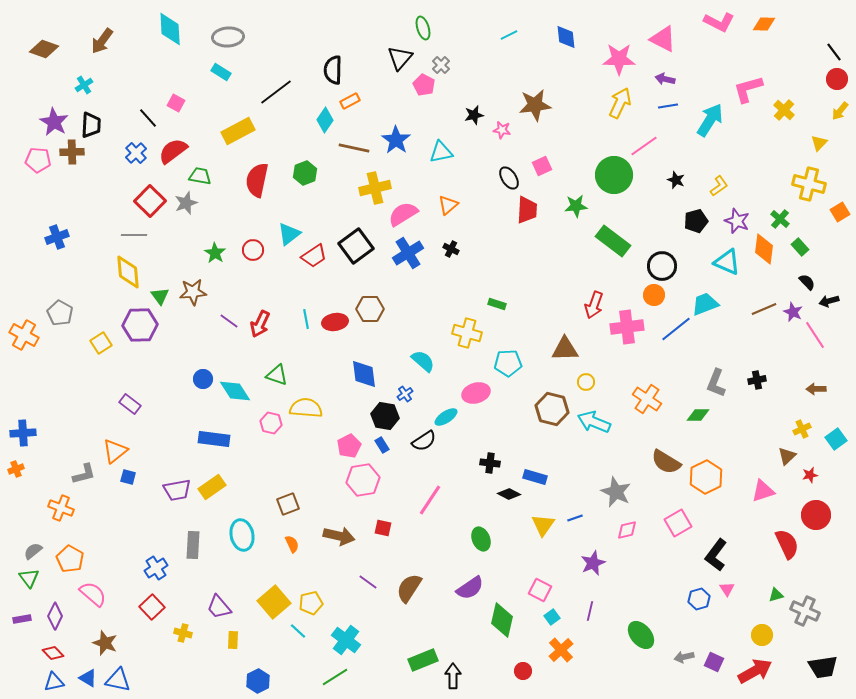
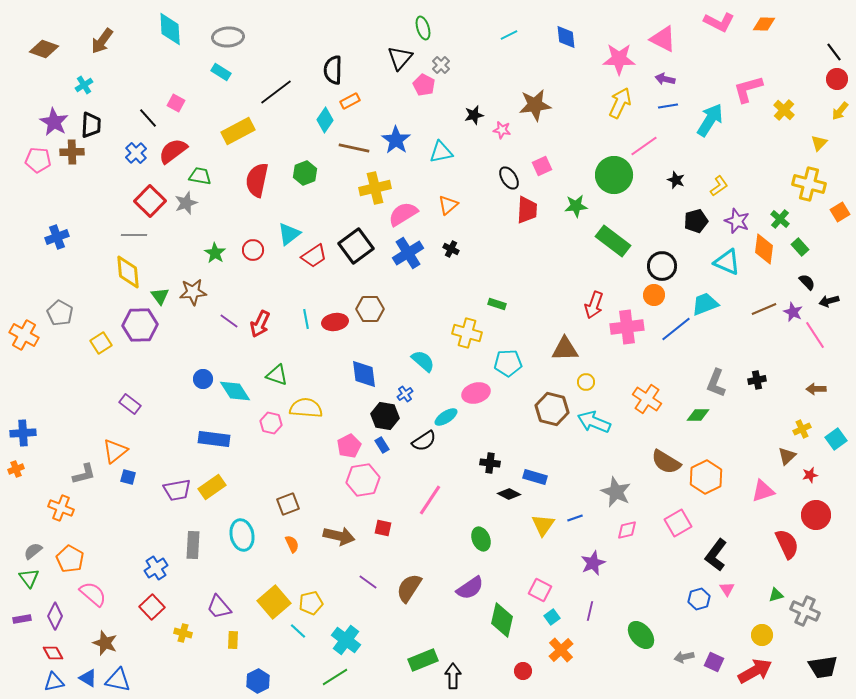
red diamond at (53, 653): rotated 15 degrees clockwise
